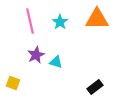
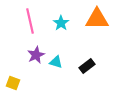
cyan star: moved 1 px right, 1 px down
black rectangle: moved 8 px left, 21 px up
